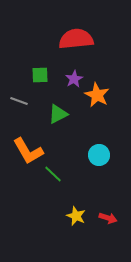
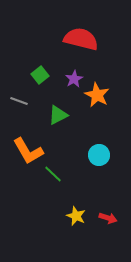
red semicircle: moved 5 px right; rotated 20 degrees clockwise
green square: rotated 36 degrees counterclockwise
green triangle: moved 1 px down
